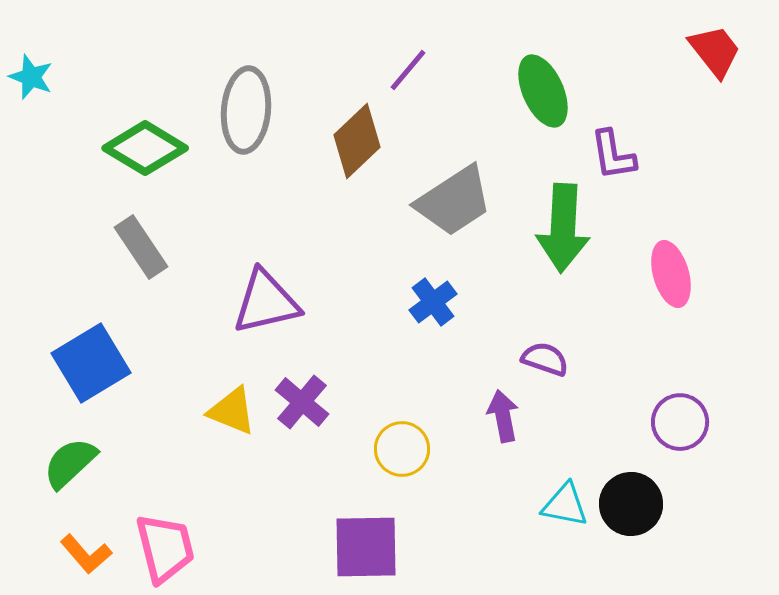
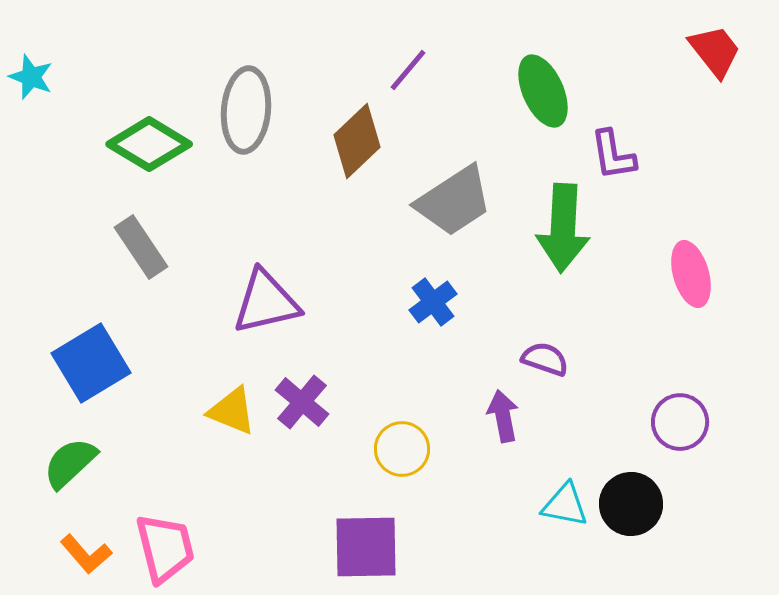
green diamond: moved 4 px right, 4 px up
pink ellipse: moved 20 px right
